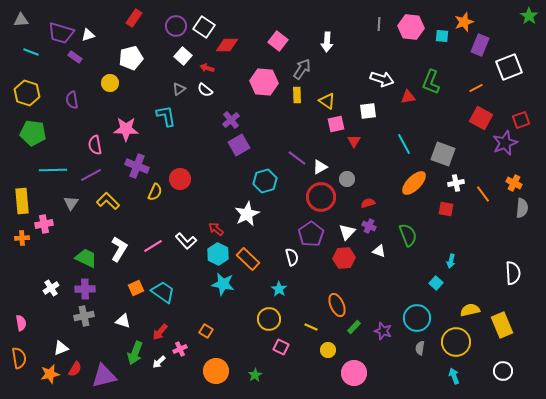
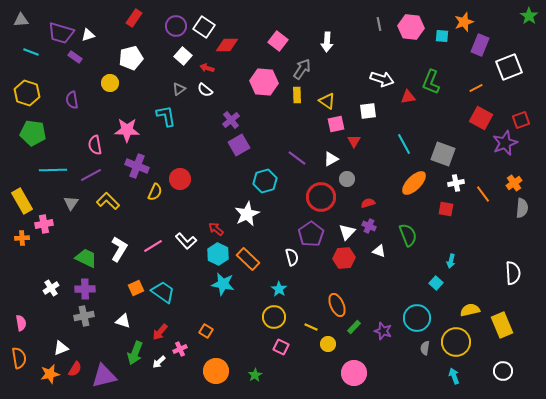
gray line at (379, 24): rotated 16 degrees counterclockwise
pink star at (126, 129): moved 1 px right, 1 px down
white triangle at (320, 167): moved 11 px right, 8 px up
orange cross at (514, 183): rotated 28 degrees clockwise
yellow rectangle at (22, 201): rotated 25 degrees counterclockwise
yellow circle at (269, 319): moved 5 px right, 2 px up
gray semicircle at (420, 348): moved 5 px right
yellow circle at (328, 350): moved 6 px up
